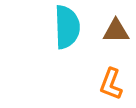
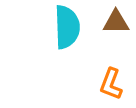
brown triangle: moved 9 px up
